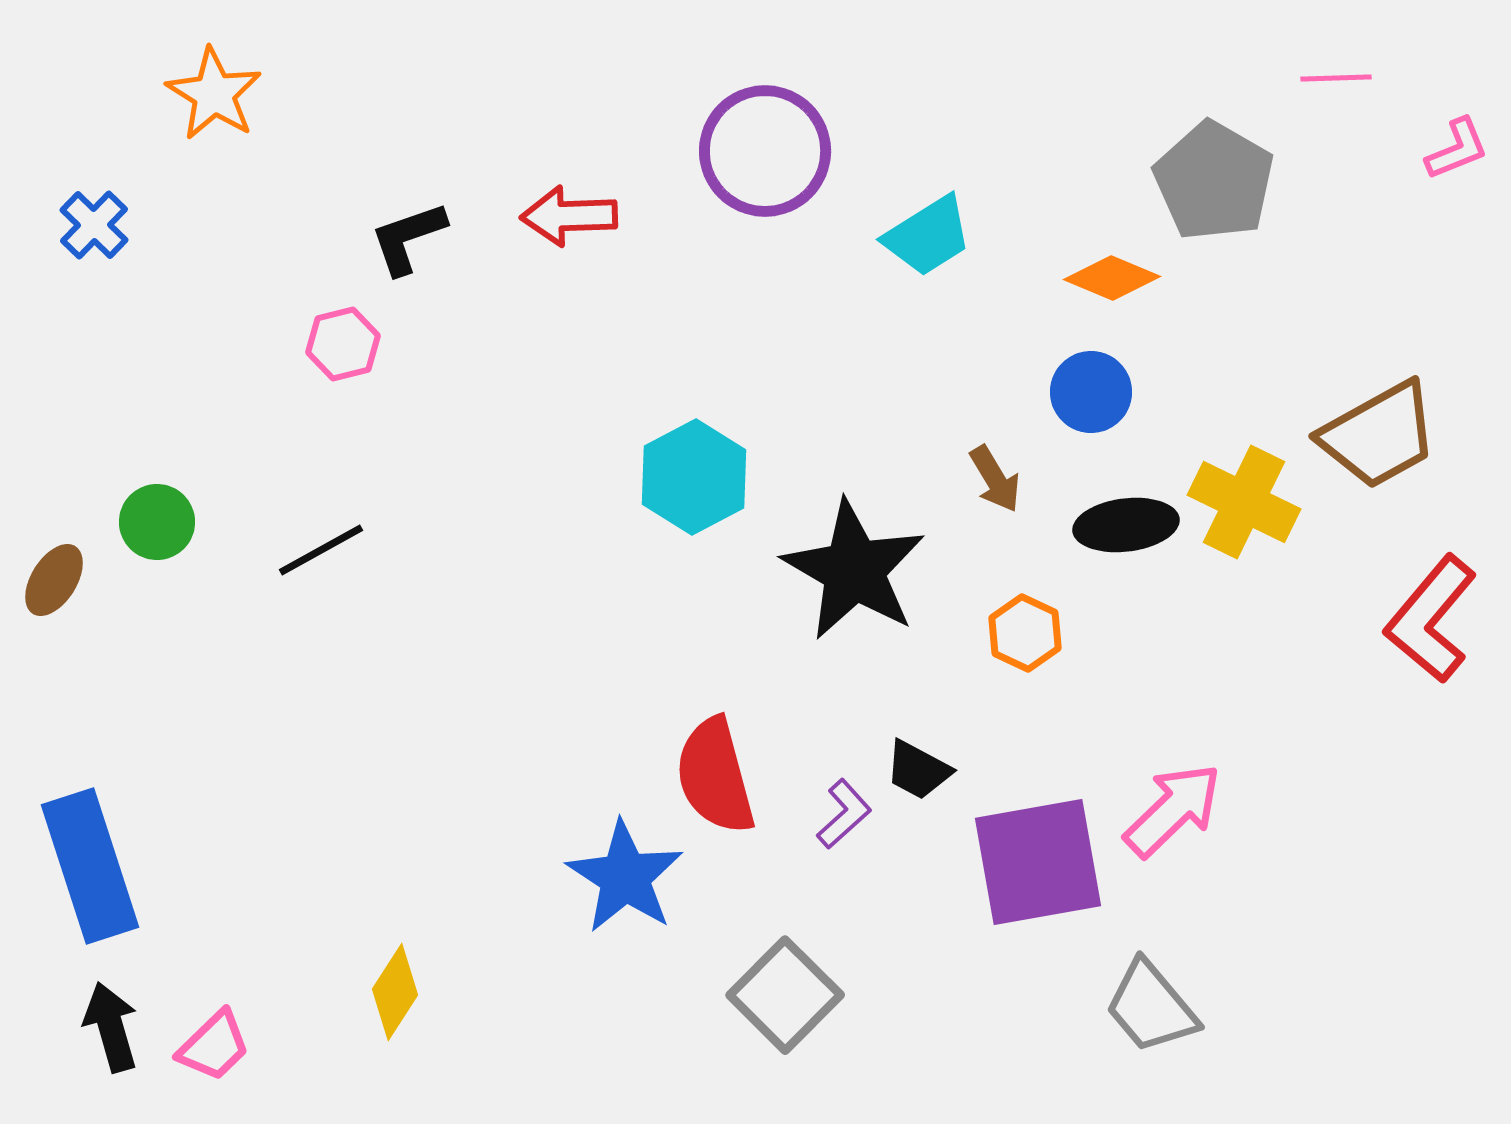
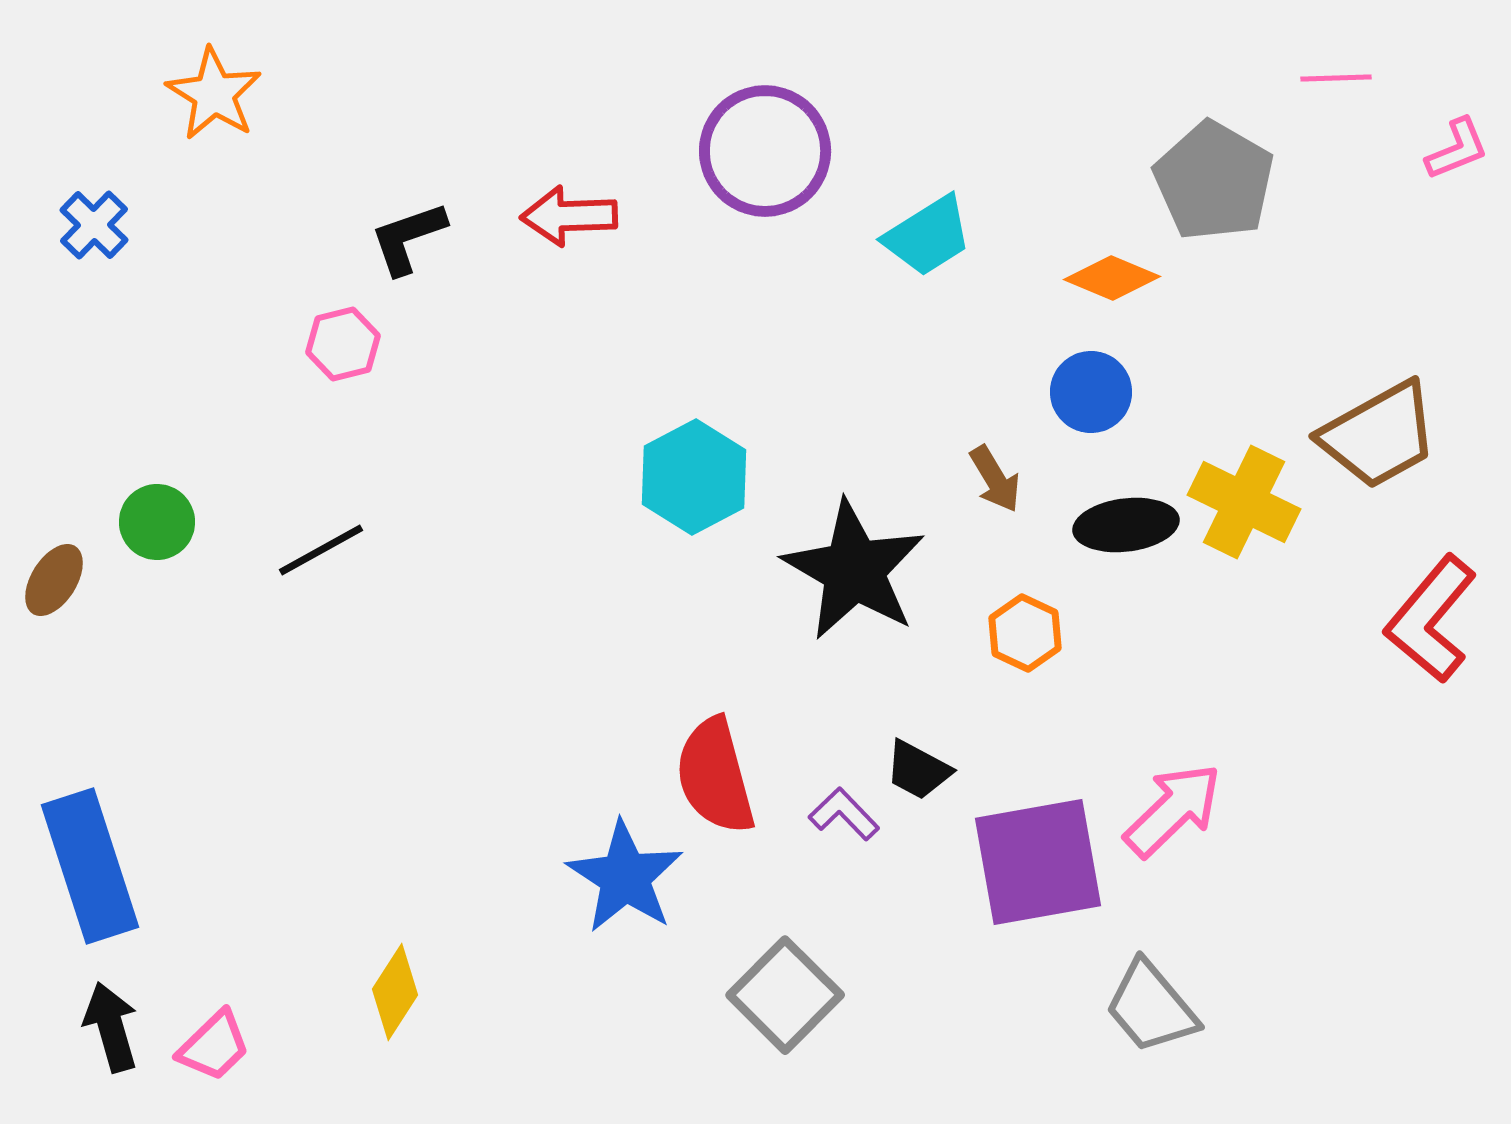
purple L-shape: rotated 92 degrees counterclockwise
